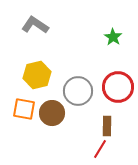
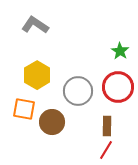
green star: moved 7 px right, 14 px down
yellow hexagon: rotated 16 degrees counterclockwise
brown circle: moved 9 px down
red line: moved 6 px right, 1 px down
